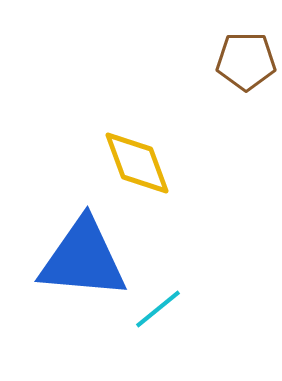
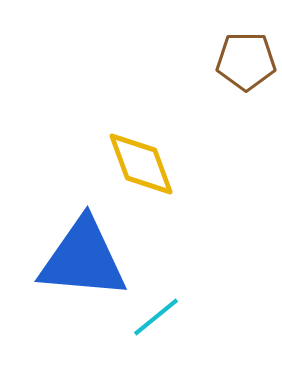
yellow diamond: moved 4 px right, 1 px down
cyan line: moved 2 px left, 8 px down
